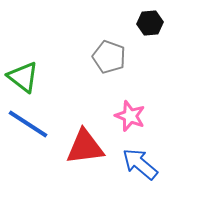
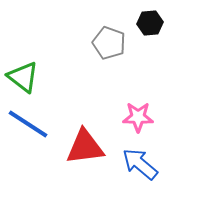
gray pentagon: moved 14 px up
pink star: moved 8 px right, 1 px down; rotated 20 degrees counterclockwise
